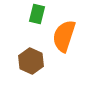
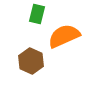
orange semicircle: rotated 48 degrees clockwise
